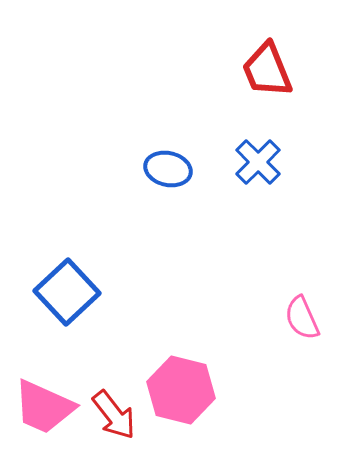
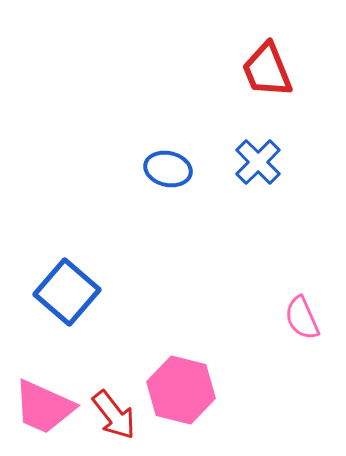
blue square: rotated 6 degrees counterclockwise
